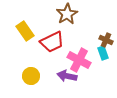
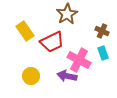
brown cross: moved 4 px left, 9 px up
